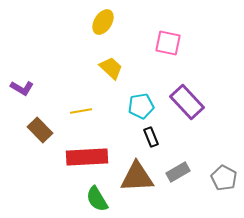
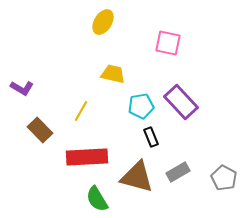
yellow trapezoid: moved 2 px right, 6 px down; rotated 30 degrees counterclockwise
purple rectangle: moved 6 px left
yellow line: rotated 50 degrees counterclockwise
brown triangle: rotated 18 degrees clockwise
